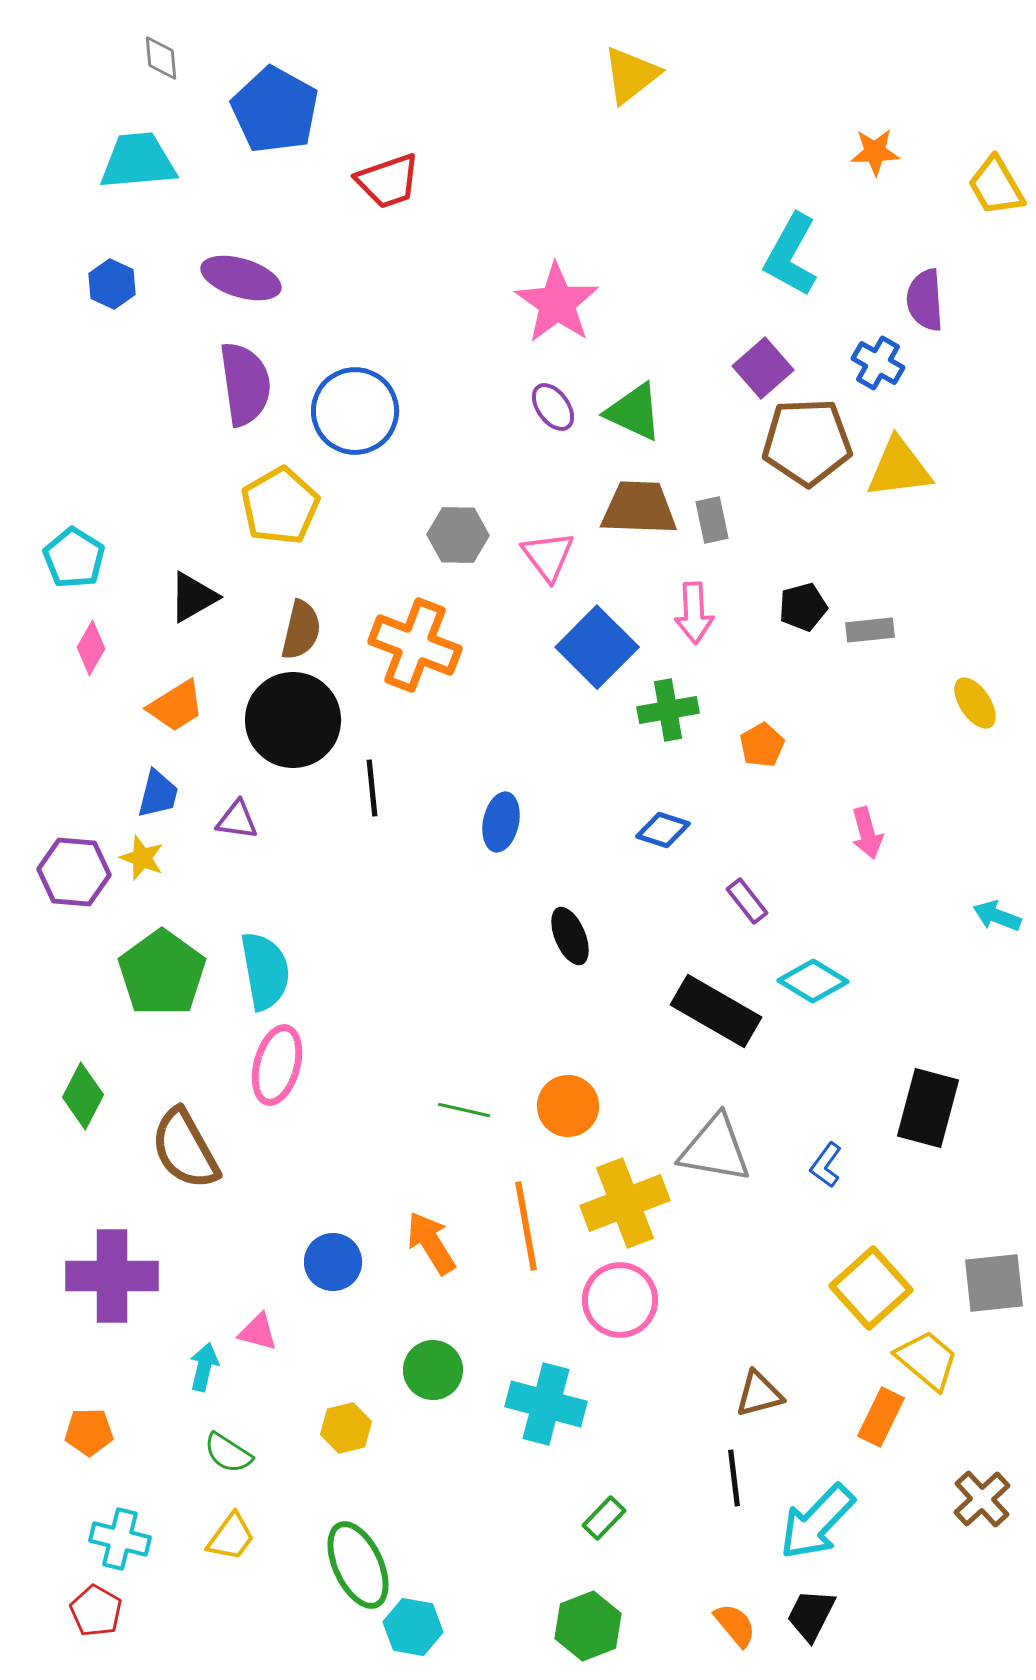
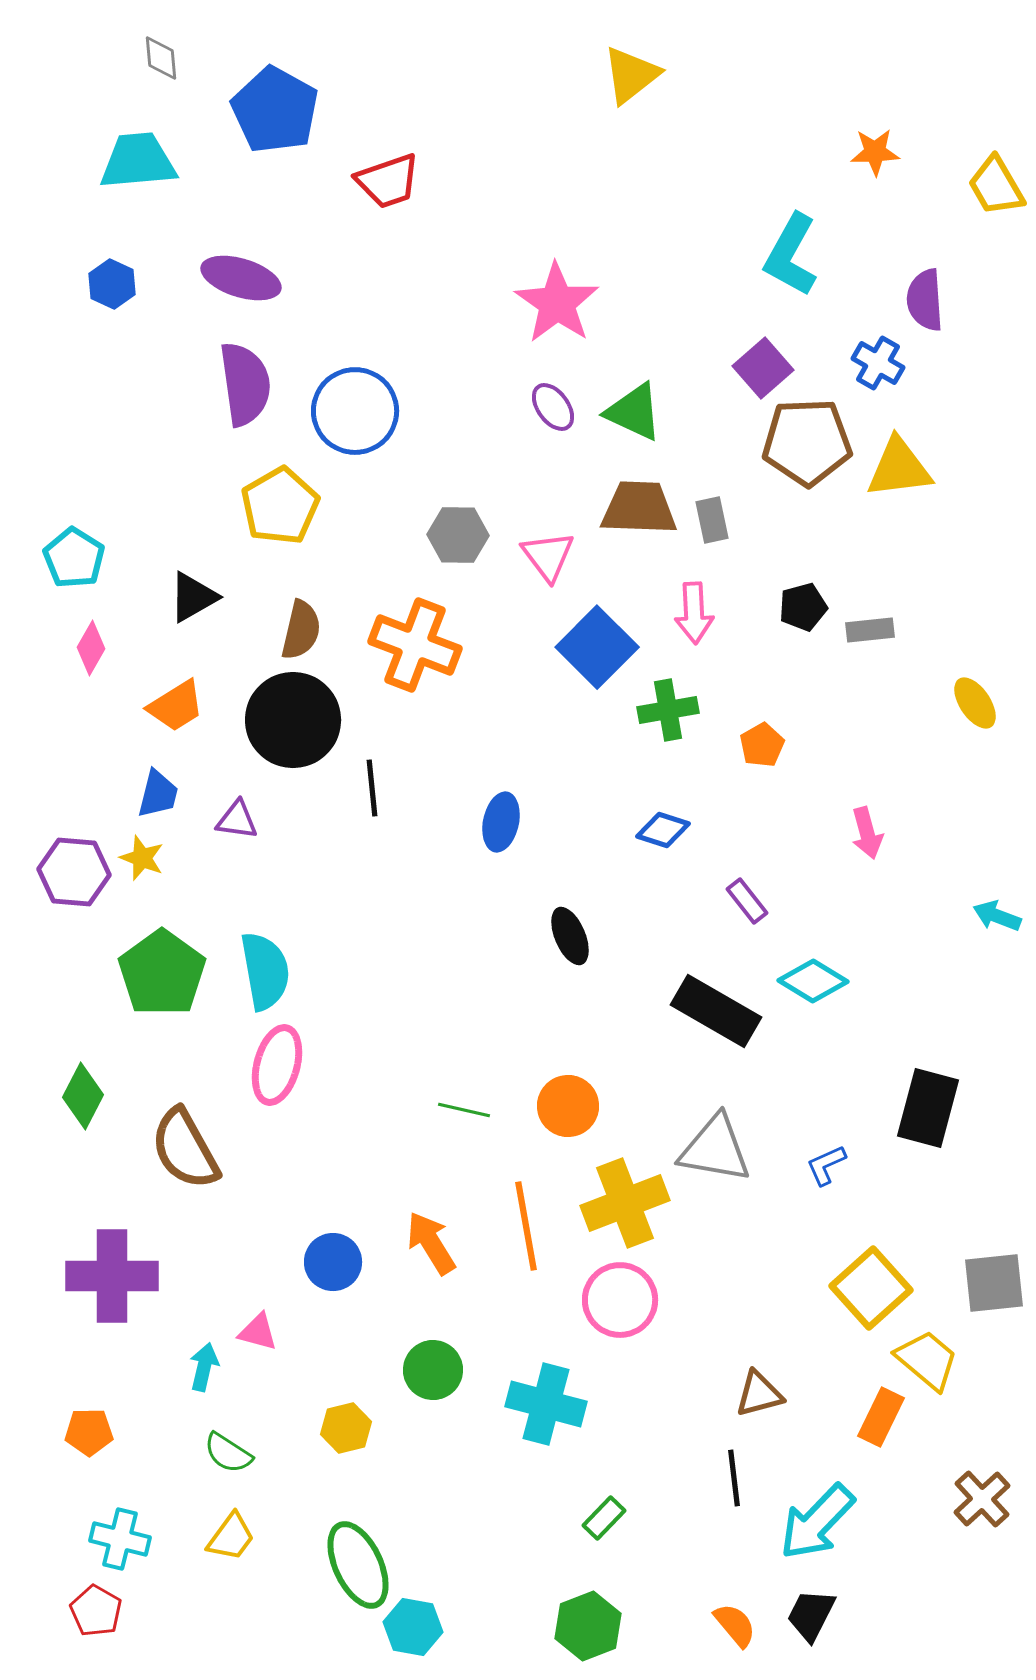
blue L-shape at (826, 1165): rotated 30 degrees clockwise
